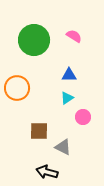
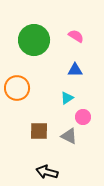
pink semicircle: moved 2 px right
blue triangle: moved 6 px right, 5 px up
gray triangle: moved 6 px right, 11 px up
